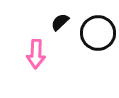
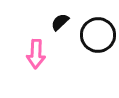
black circle: moved 2 px down
